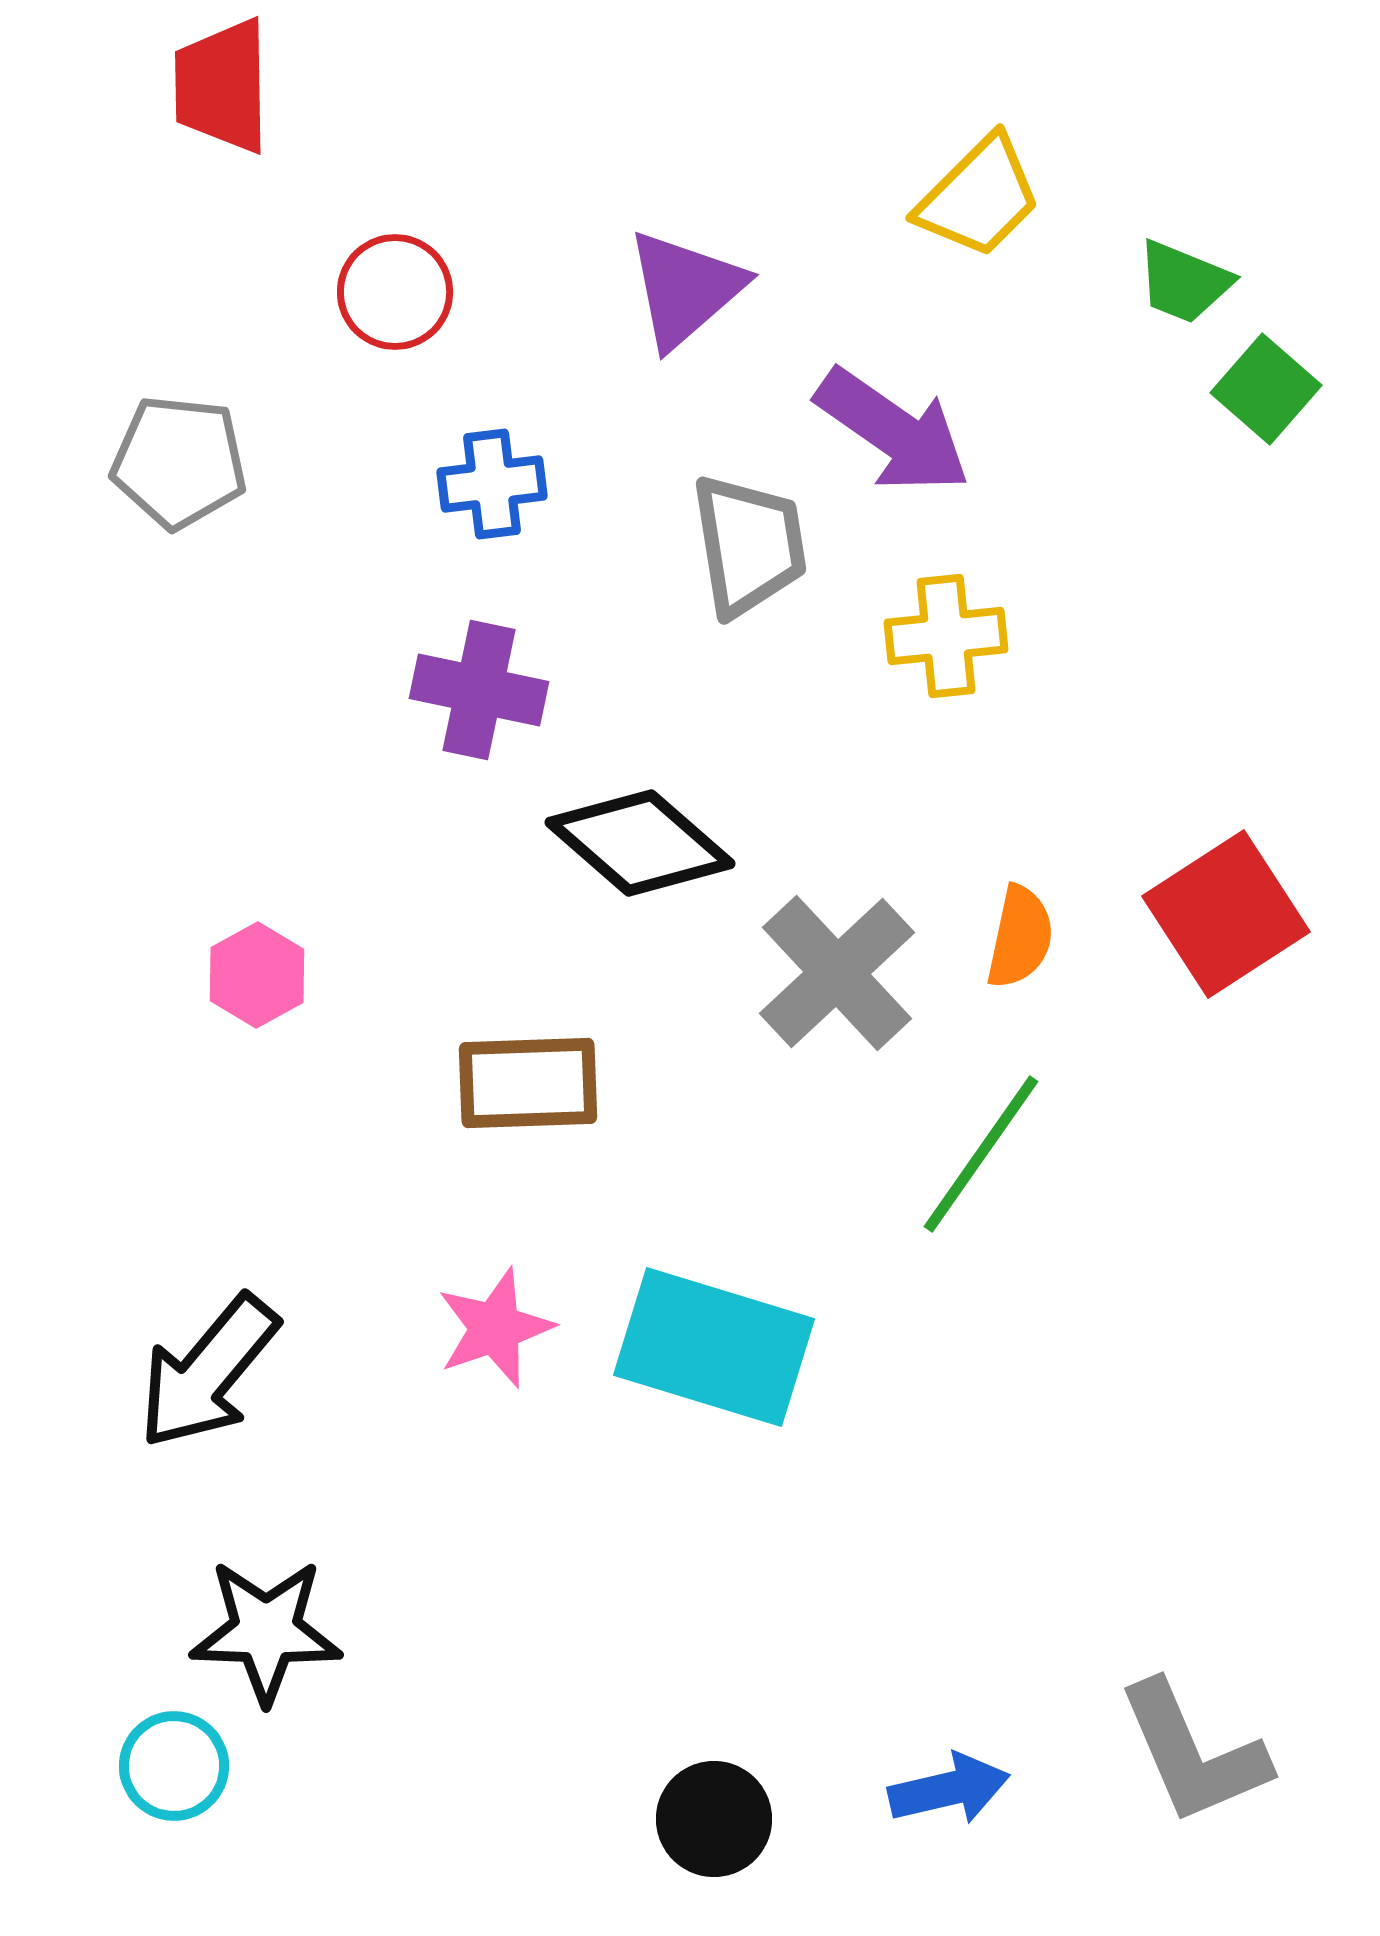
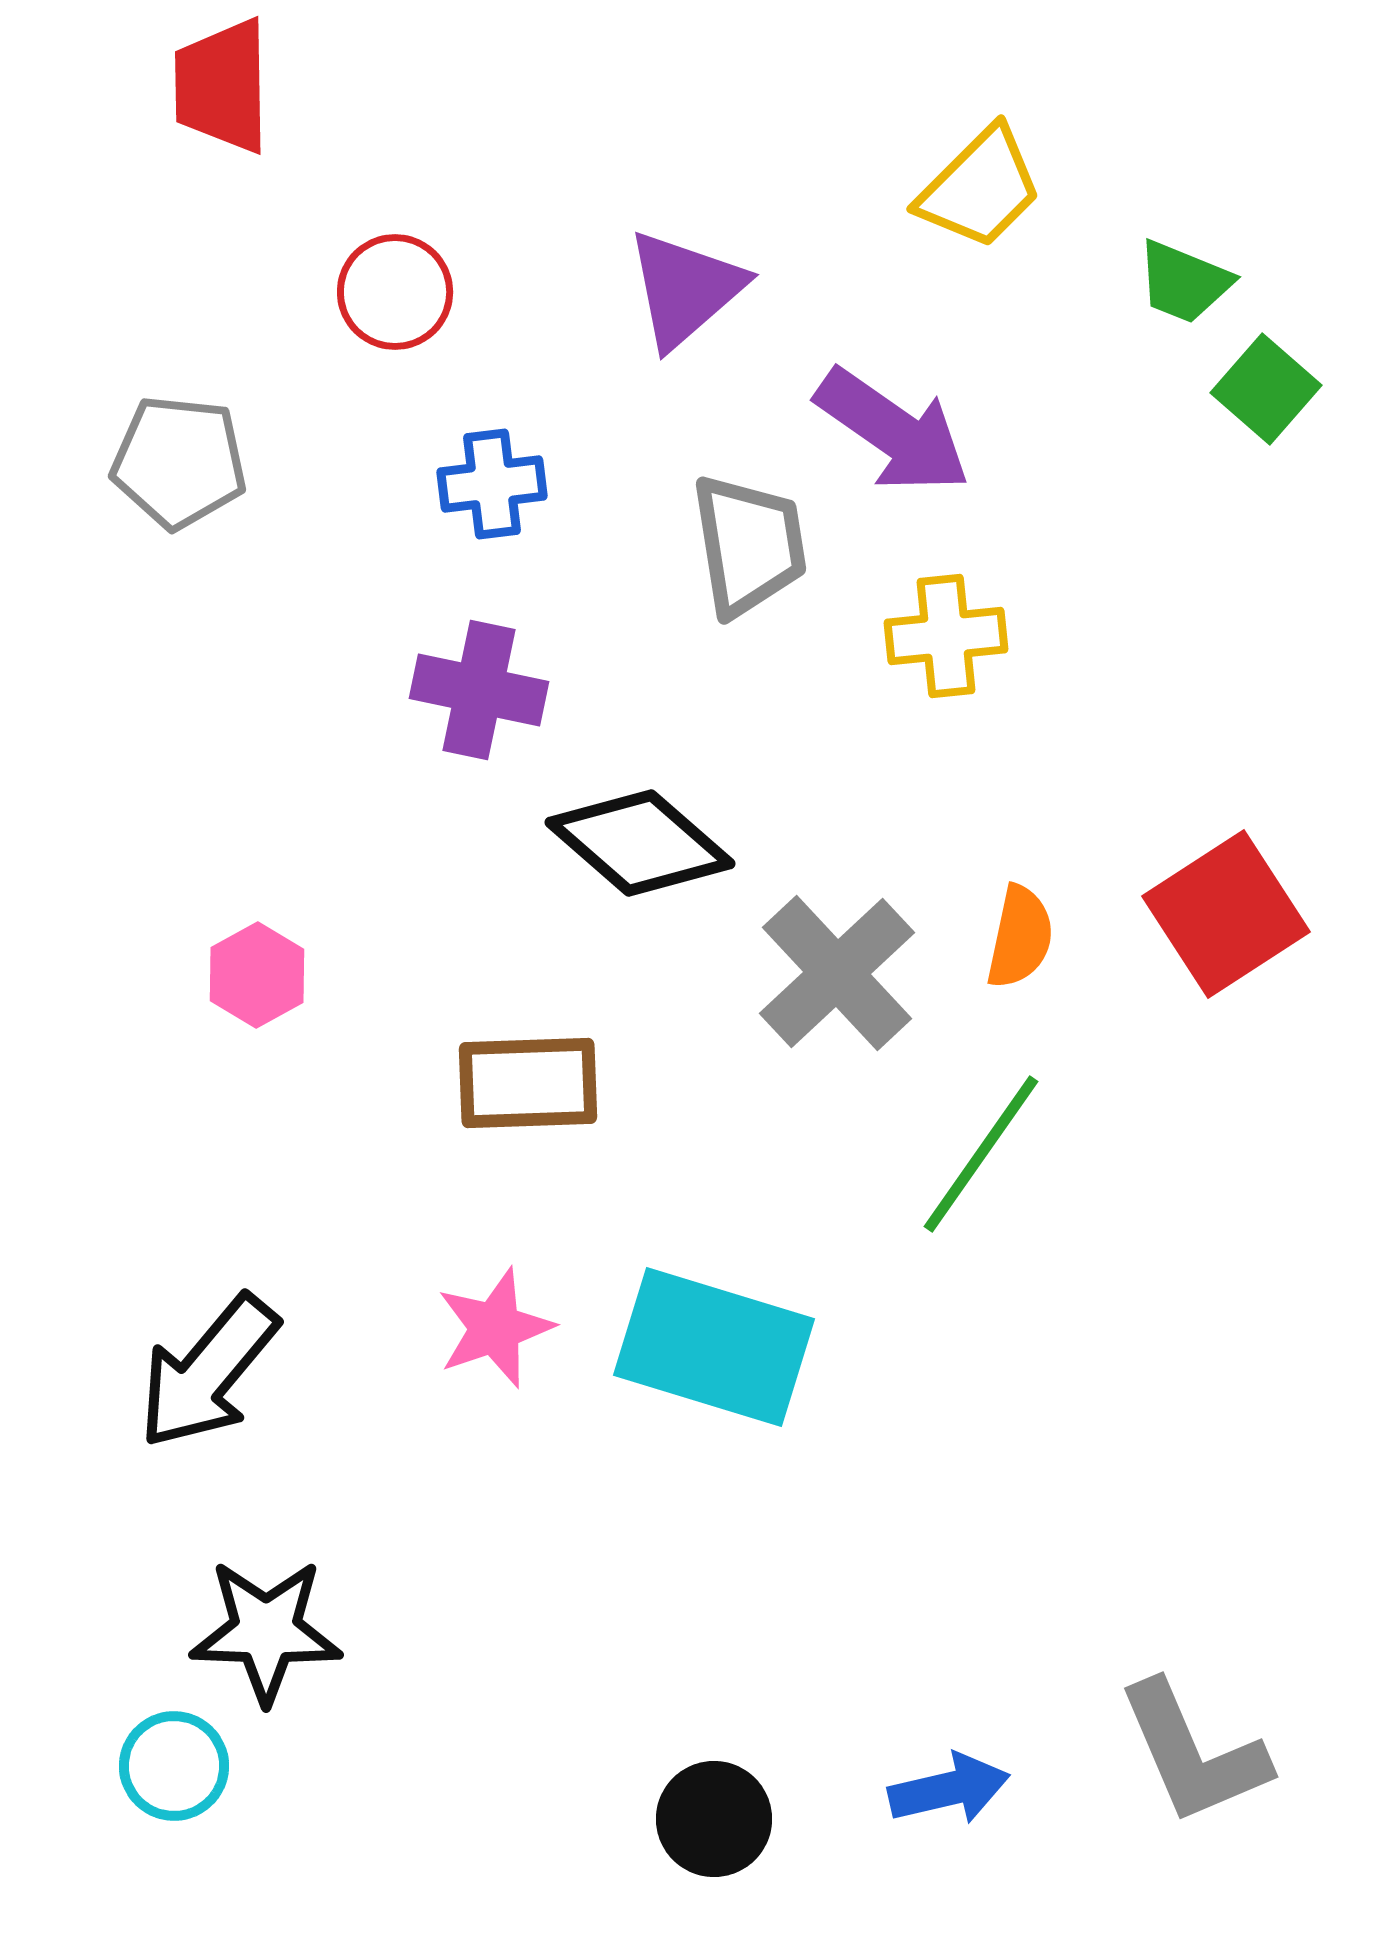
yellow trapezoid: moved 1 px right, 9 px up
